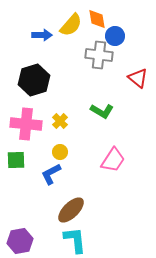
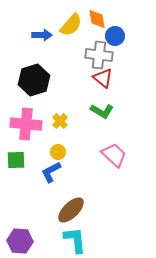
red triangle: moved 35 px left
yellow circle: moved 2 px left
pink trapezoid: moved 1 px right, 5 px up; rotated 80 degrees counterclockwise
blue L-shape: moved 2 px up
purple hexagon: rotated 15 degrees clockwise
